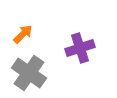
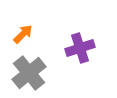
gray cross: rotated 16 degrees clockwise
